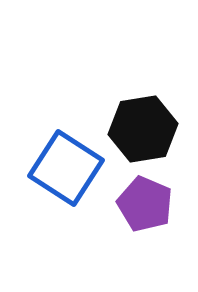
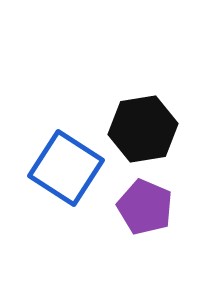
purple pentagon: moved 3 px down
